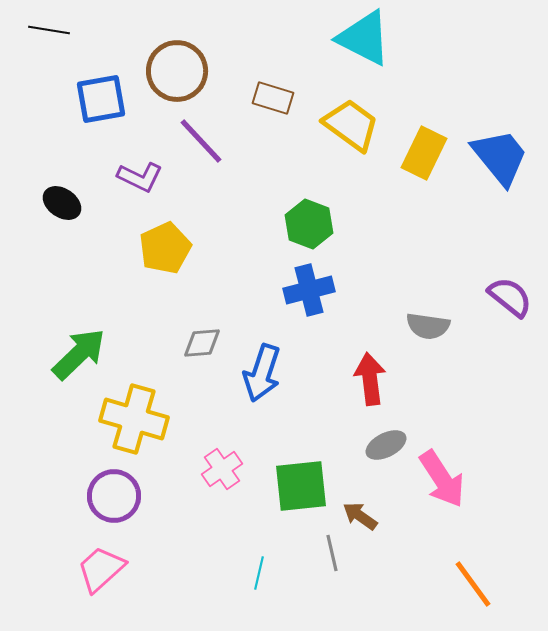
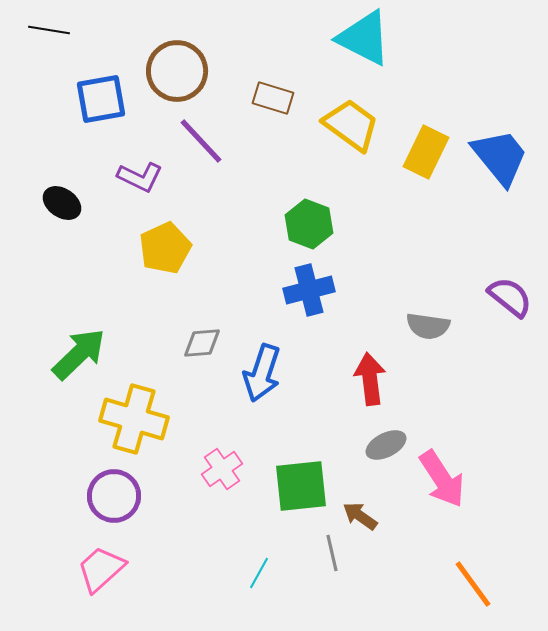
yellow rectangle: moved 2 px right, 1 px up
cyan line: rotated 16 degrees clockwise
